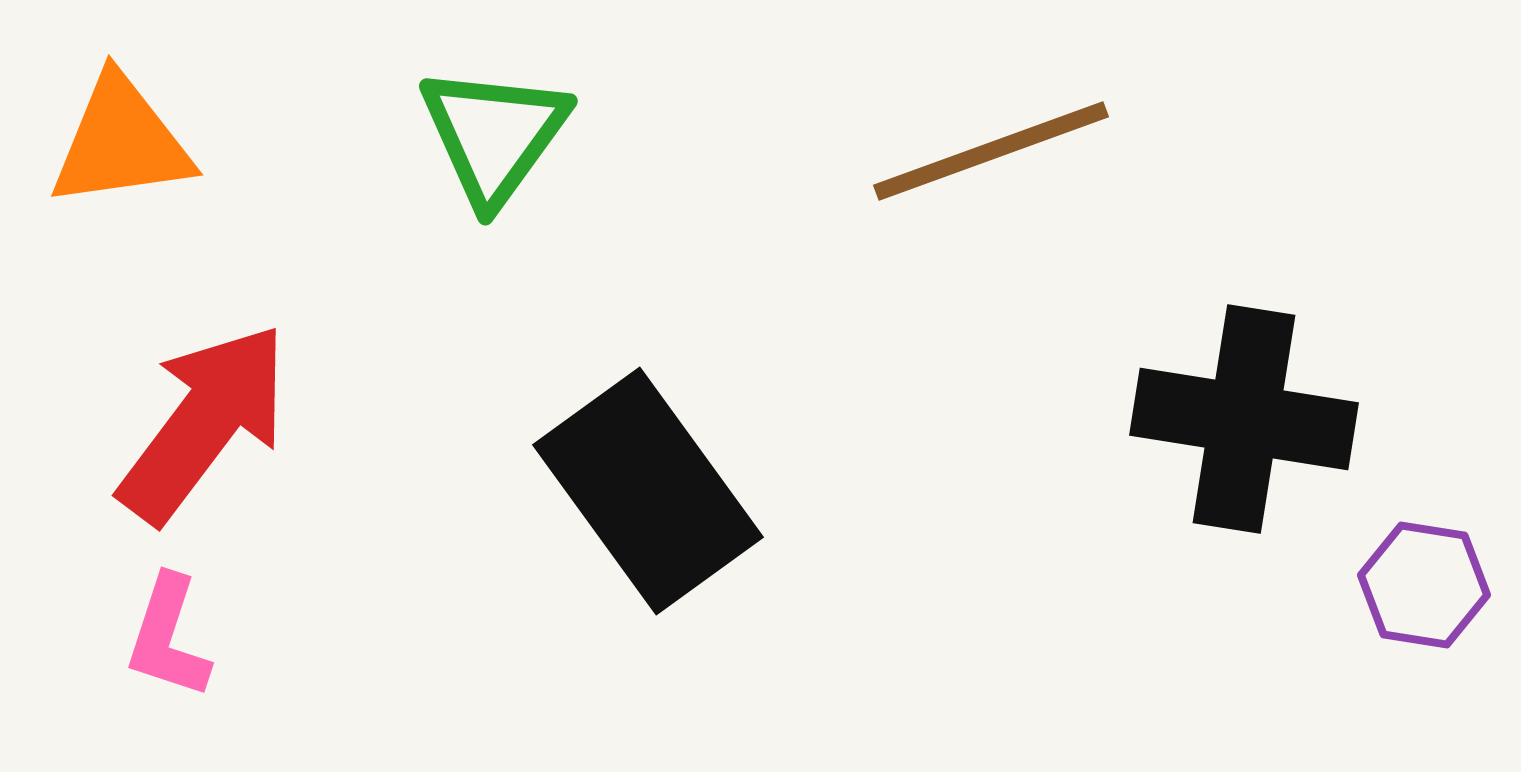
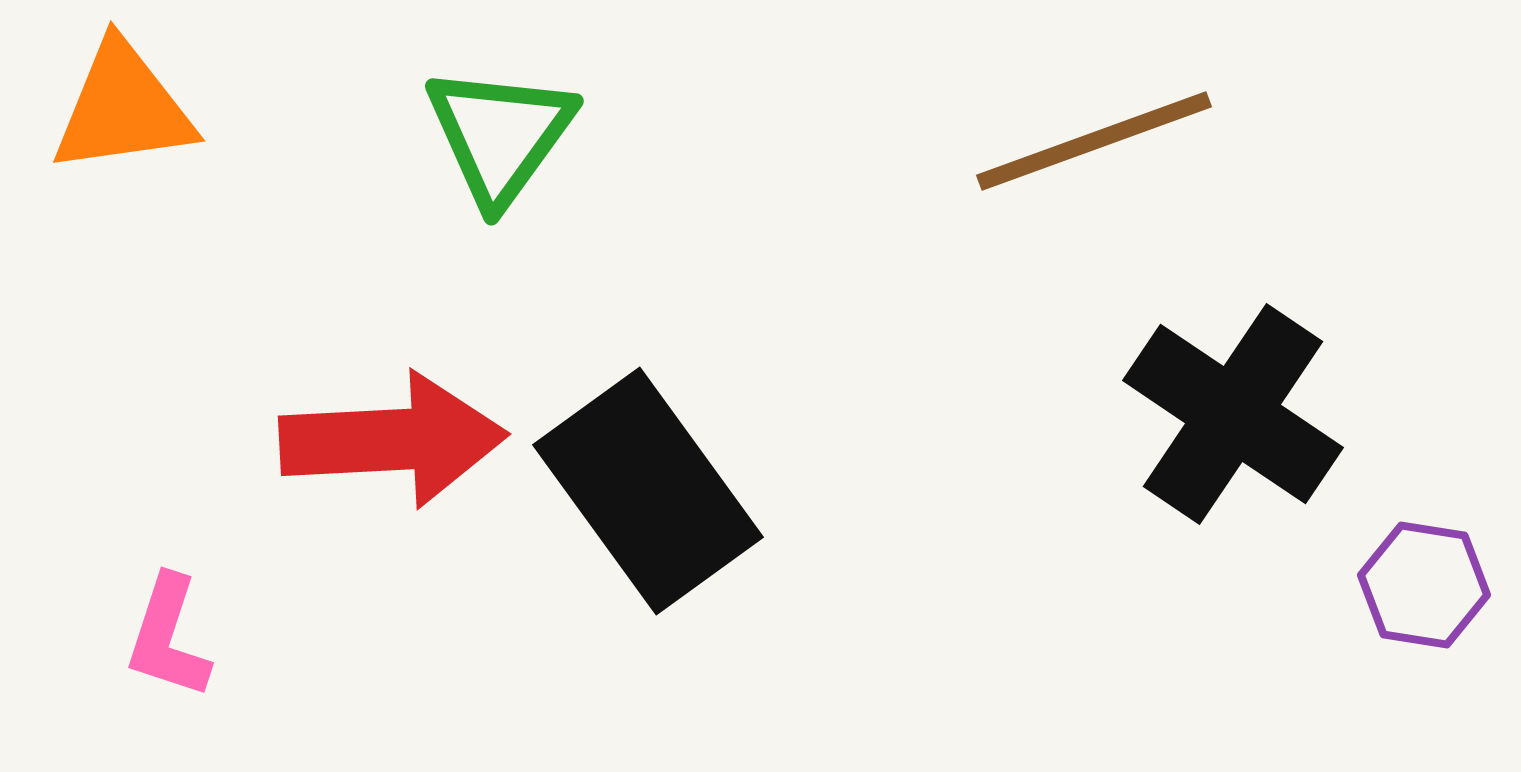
green triangle: moved 6 px right
orange triangle: moved 2 px right, 34 px up
brown line: moved 103 px right, 10 px up
black cross: moved 11 px left, 5 px up; rotated 25 degrees clockwise
red arrow: moved 189 px right, 17 px down; rotated 50 degrees clockwise
